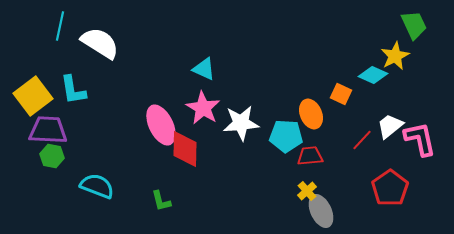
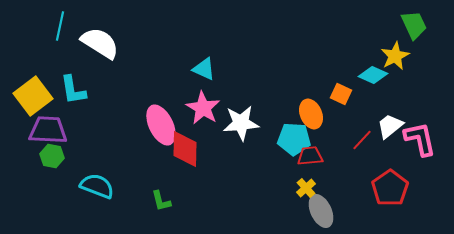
cyan pentagon: moved 8 px right, 3 px down
yellow cross: moved 1 px left, 3 px up
